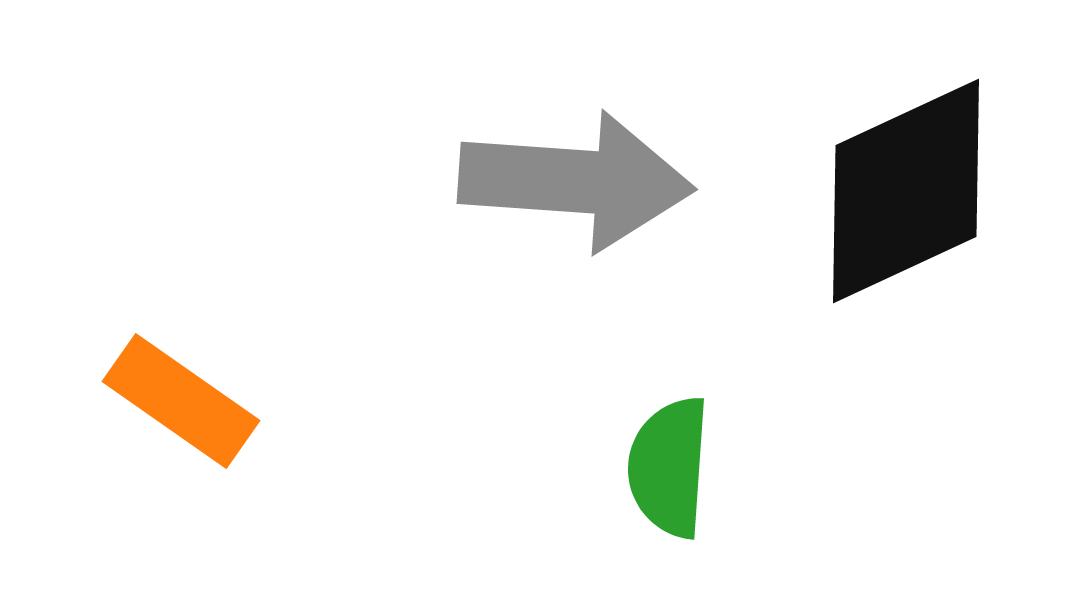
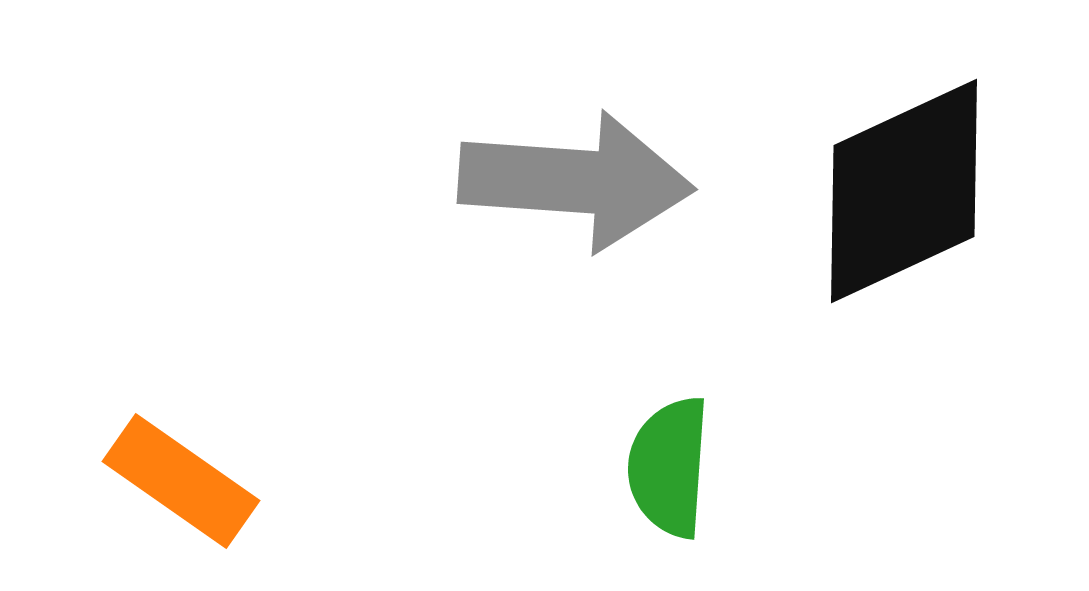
black diamond: moved 2 px left
orange rectangle: moved 80 px down
